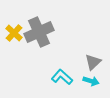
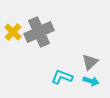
yellow cross: moved 1 px left, 1 px up
gray triangle: moved 3 px left
cyan L-shape: rotated 20 degrees counterclockwise
